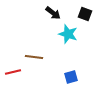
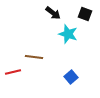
blue square: rotated 24 degrees counterclockwise
